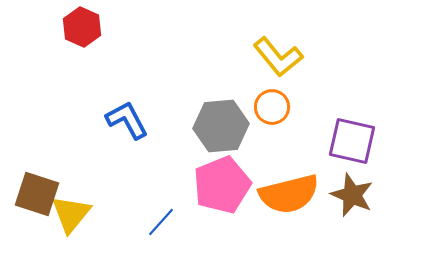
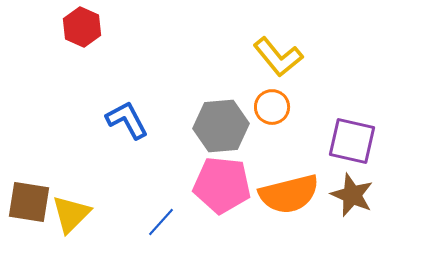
pink pentagon: rotated 28 degrees clockwise
brown square: moved 8 px left, 8 px down; rotated 9 degrees counterclockwise
yellow triangle: rotated 6 degrees clockwise
